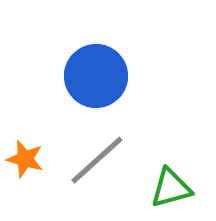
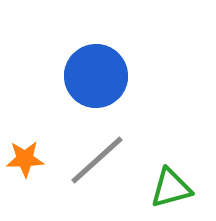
orange star: rotated 18 degrees counterclockwise
